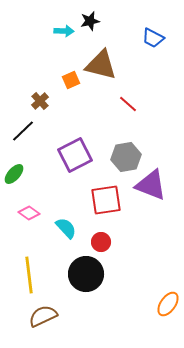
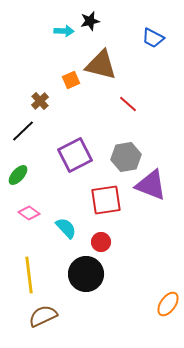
green ellipse: moved 4 px right, 1 px down
